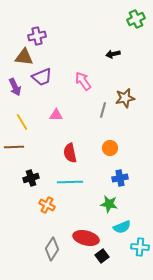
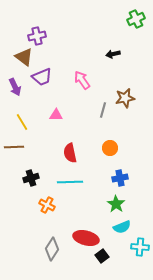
brown triangle: rotated 30 degrees clockwise
pink arrow: moved 1 px left, 1 px up
green star: moved 7 px right; rotated 24 degrees clockwise
